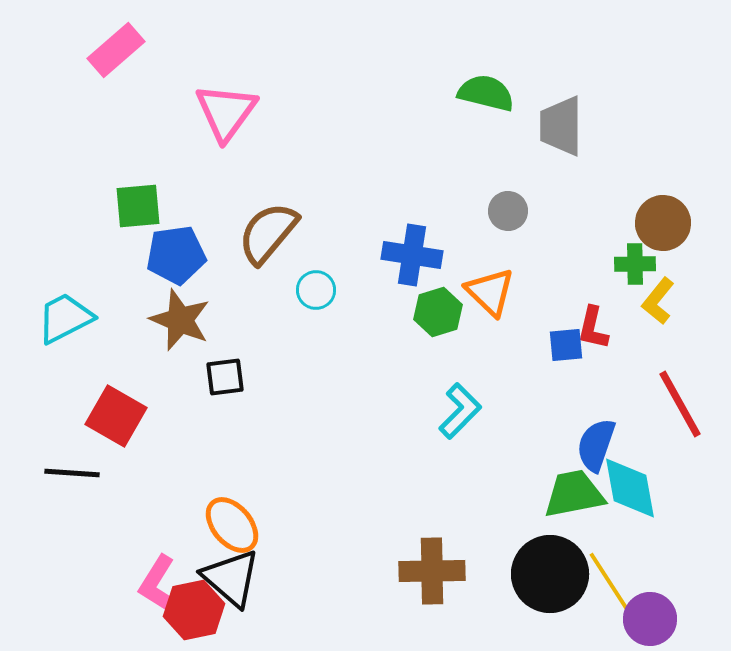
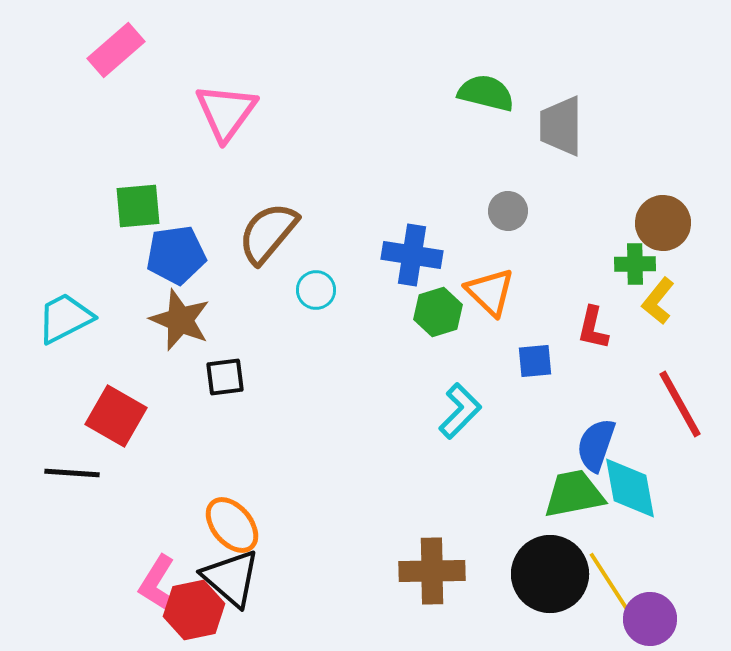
blue square: moved 31 px left, 16 px down
